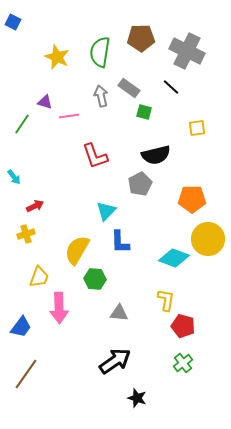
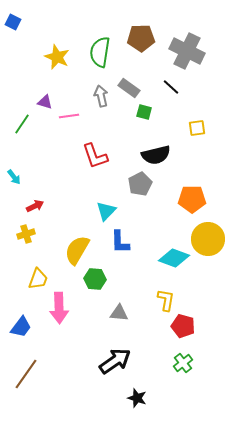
yellow trapezoid: moved 1 px left, 2 px down
